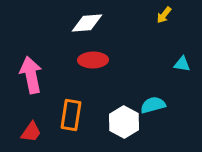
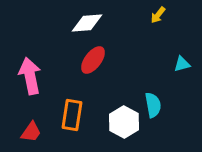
yellow arrow: moved 6 px left
red ellipse: rotated 52 degrees counterclockwise
cyan triangle: rotated 24 degrees counterclockwise
pink arrow: moved 1 px left, 1 px down
cyan semicircle: rotated 95 degrees clockwise
orange rectangle: moved 1 px right
